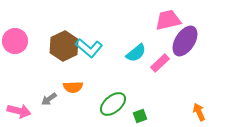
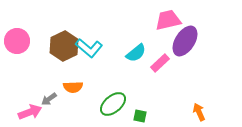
pink circle: moved 2 px right
pink arrow: moved 11 px right, 1 px down; rotated 35 degrees counterclockwise
green square: rotated 32 degrees clockwise
